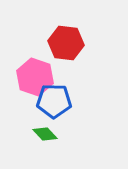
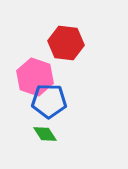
blue pentagon: moved 5 px left
green diamond: rotated 10 degrees clockwise
